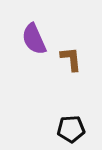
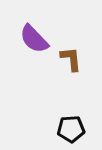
purple semicircle: rotated 20 degrees counterclockwise
